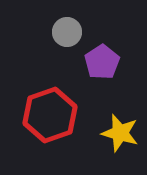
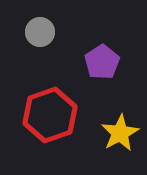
gray circle: moved 27 px left
yellow star: rotated 27 degrees clockwise
